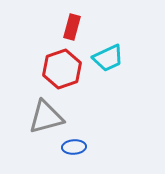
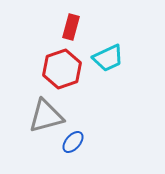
red rectangle: moved 1 px left
gray triangle: moved 1 px up
blue ellipse: moved 1 px left, 5 px up; rotated 45 degrees counterclockwise
